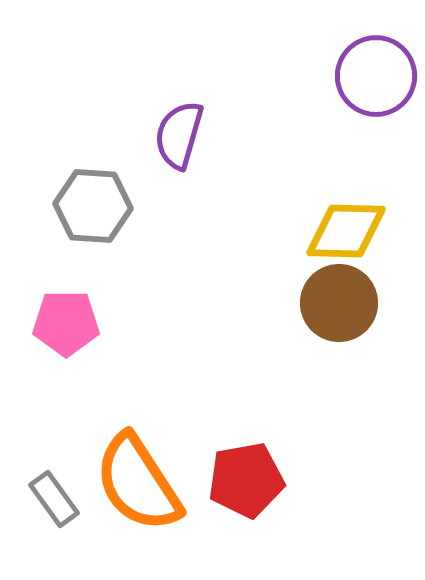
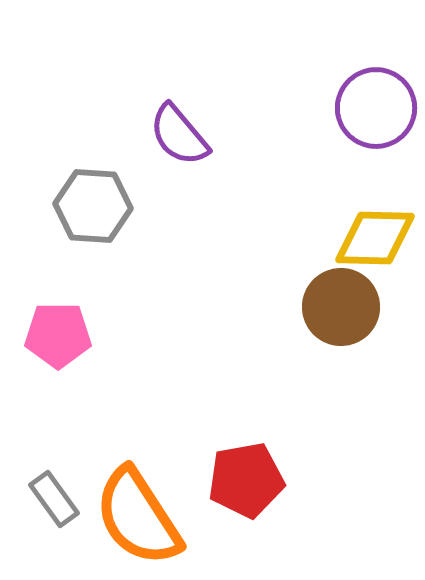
purple circle: moved 32 px down
purple semicircle: rotated 56 degrees counterclockwise
yellow diamond: moved 29 px right, 7 px down
brown circle: moved 2 px right, 4 px down
pink pentagon: moved 8 px left, 12 px down
orange semicircle: moved 34 px down
